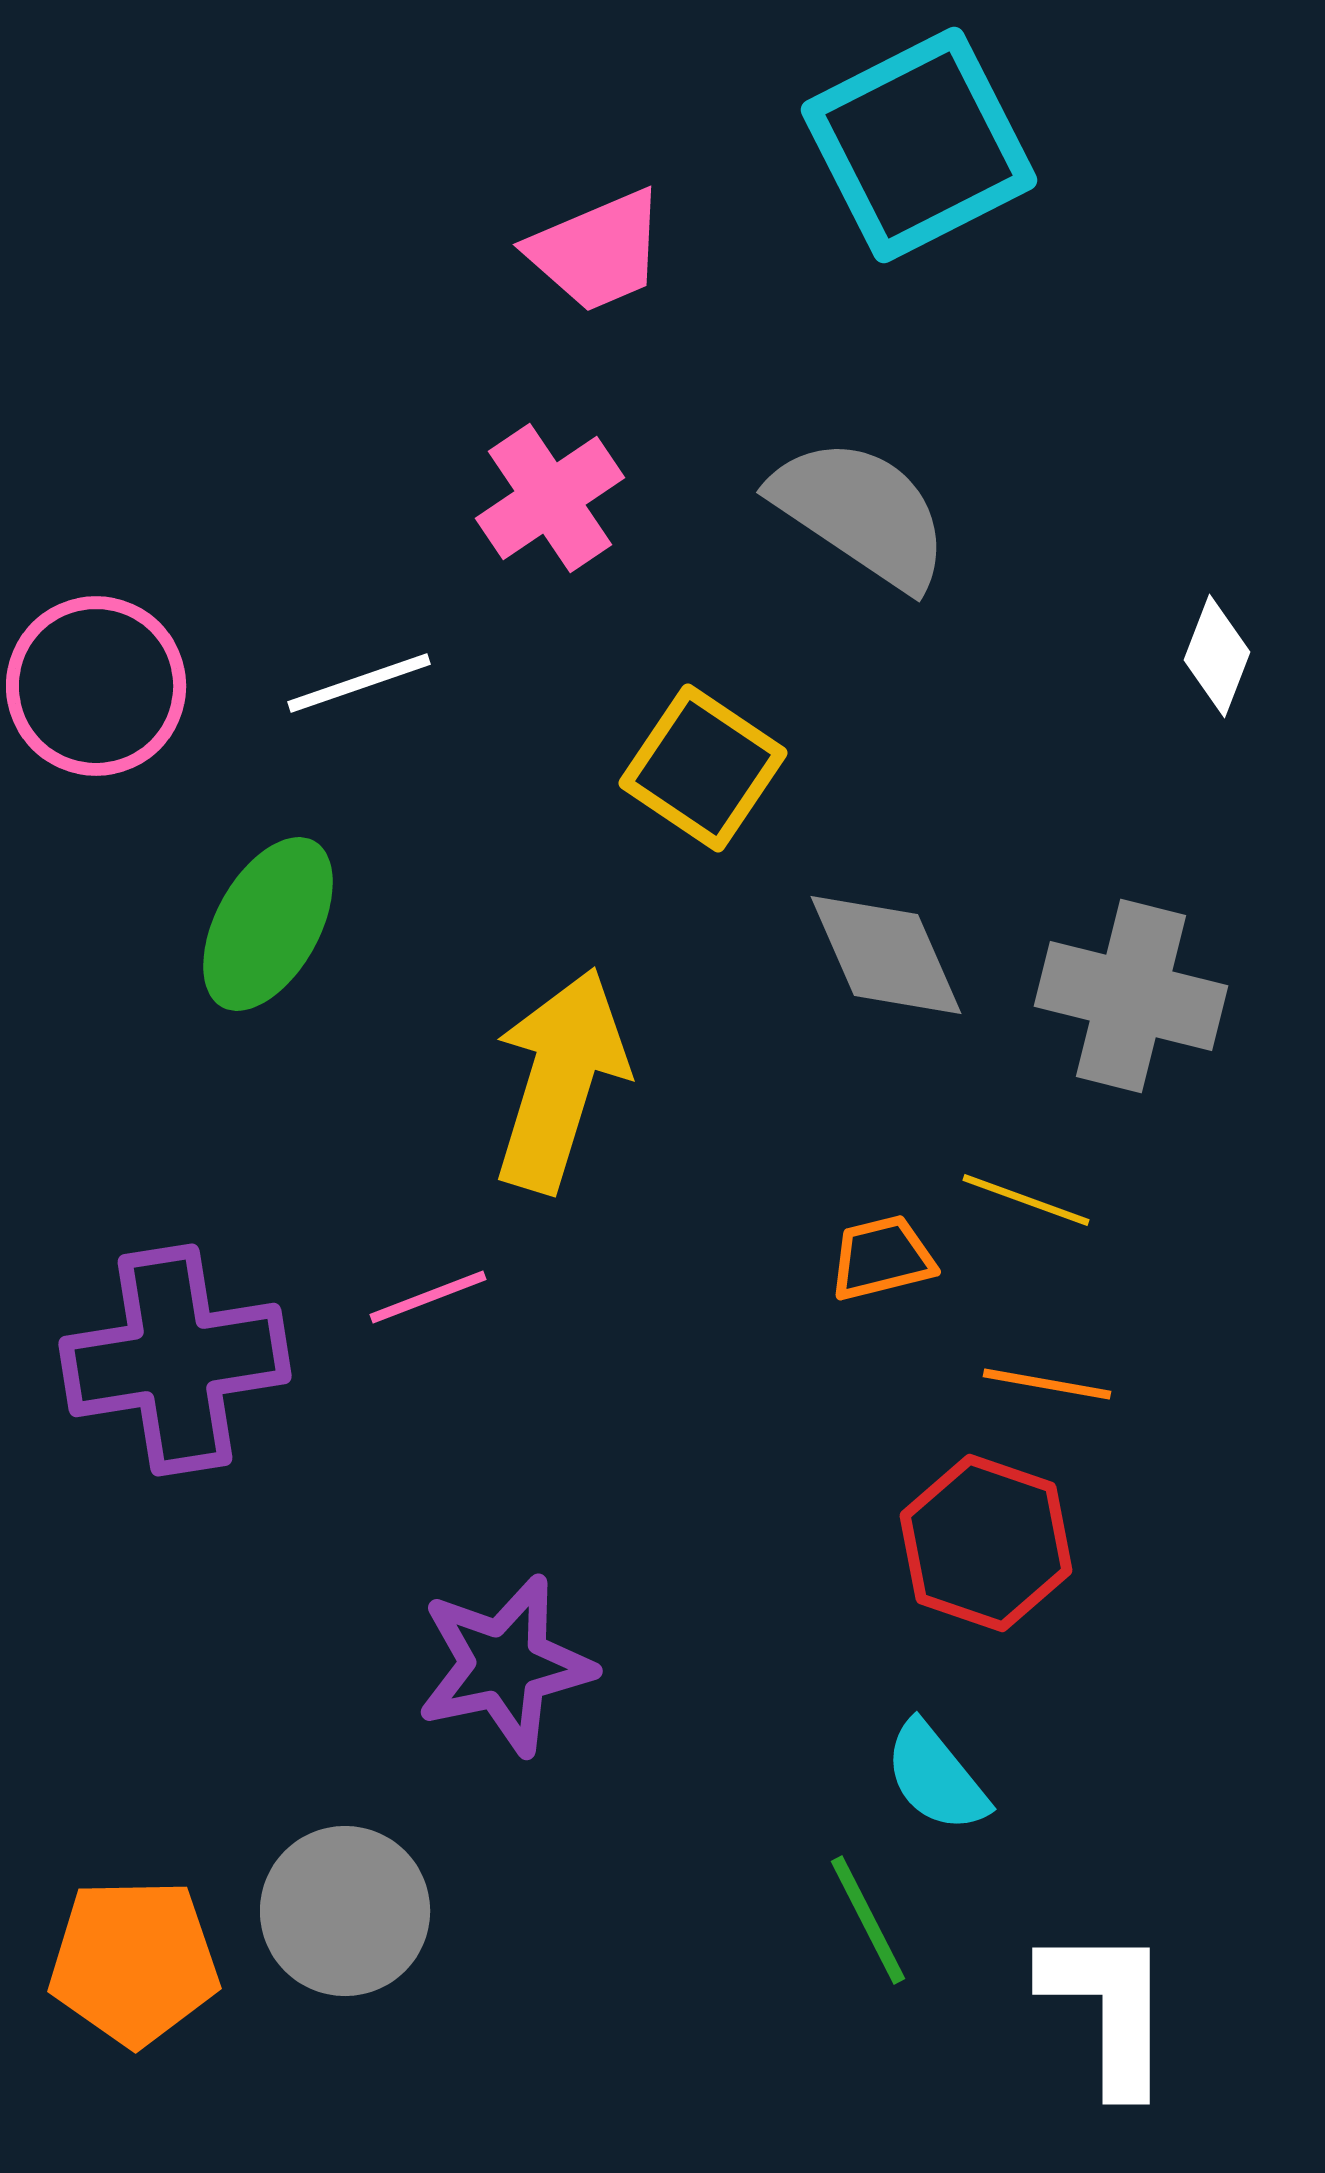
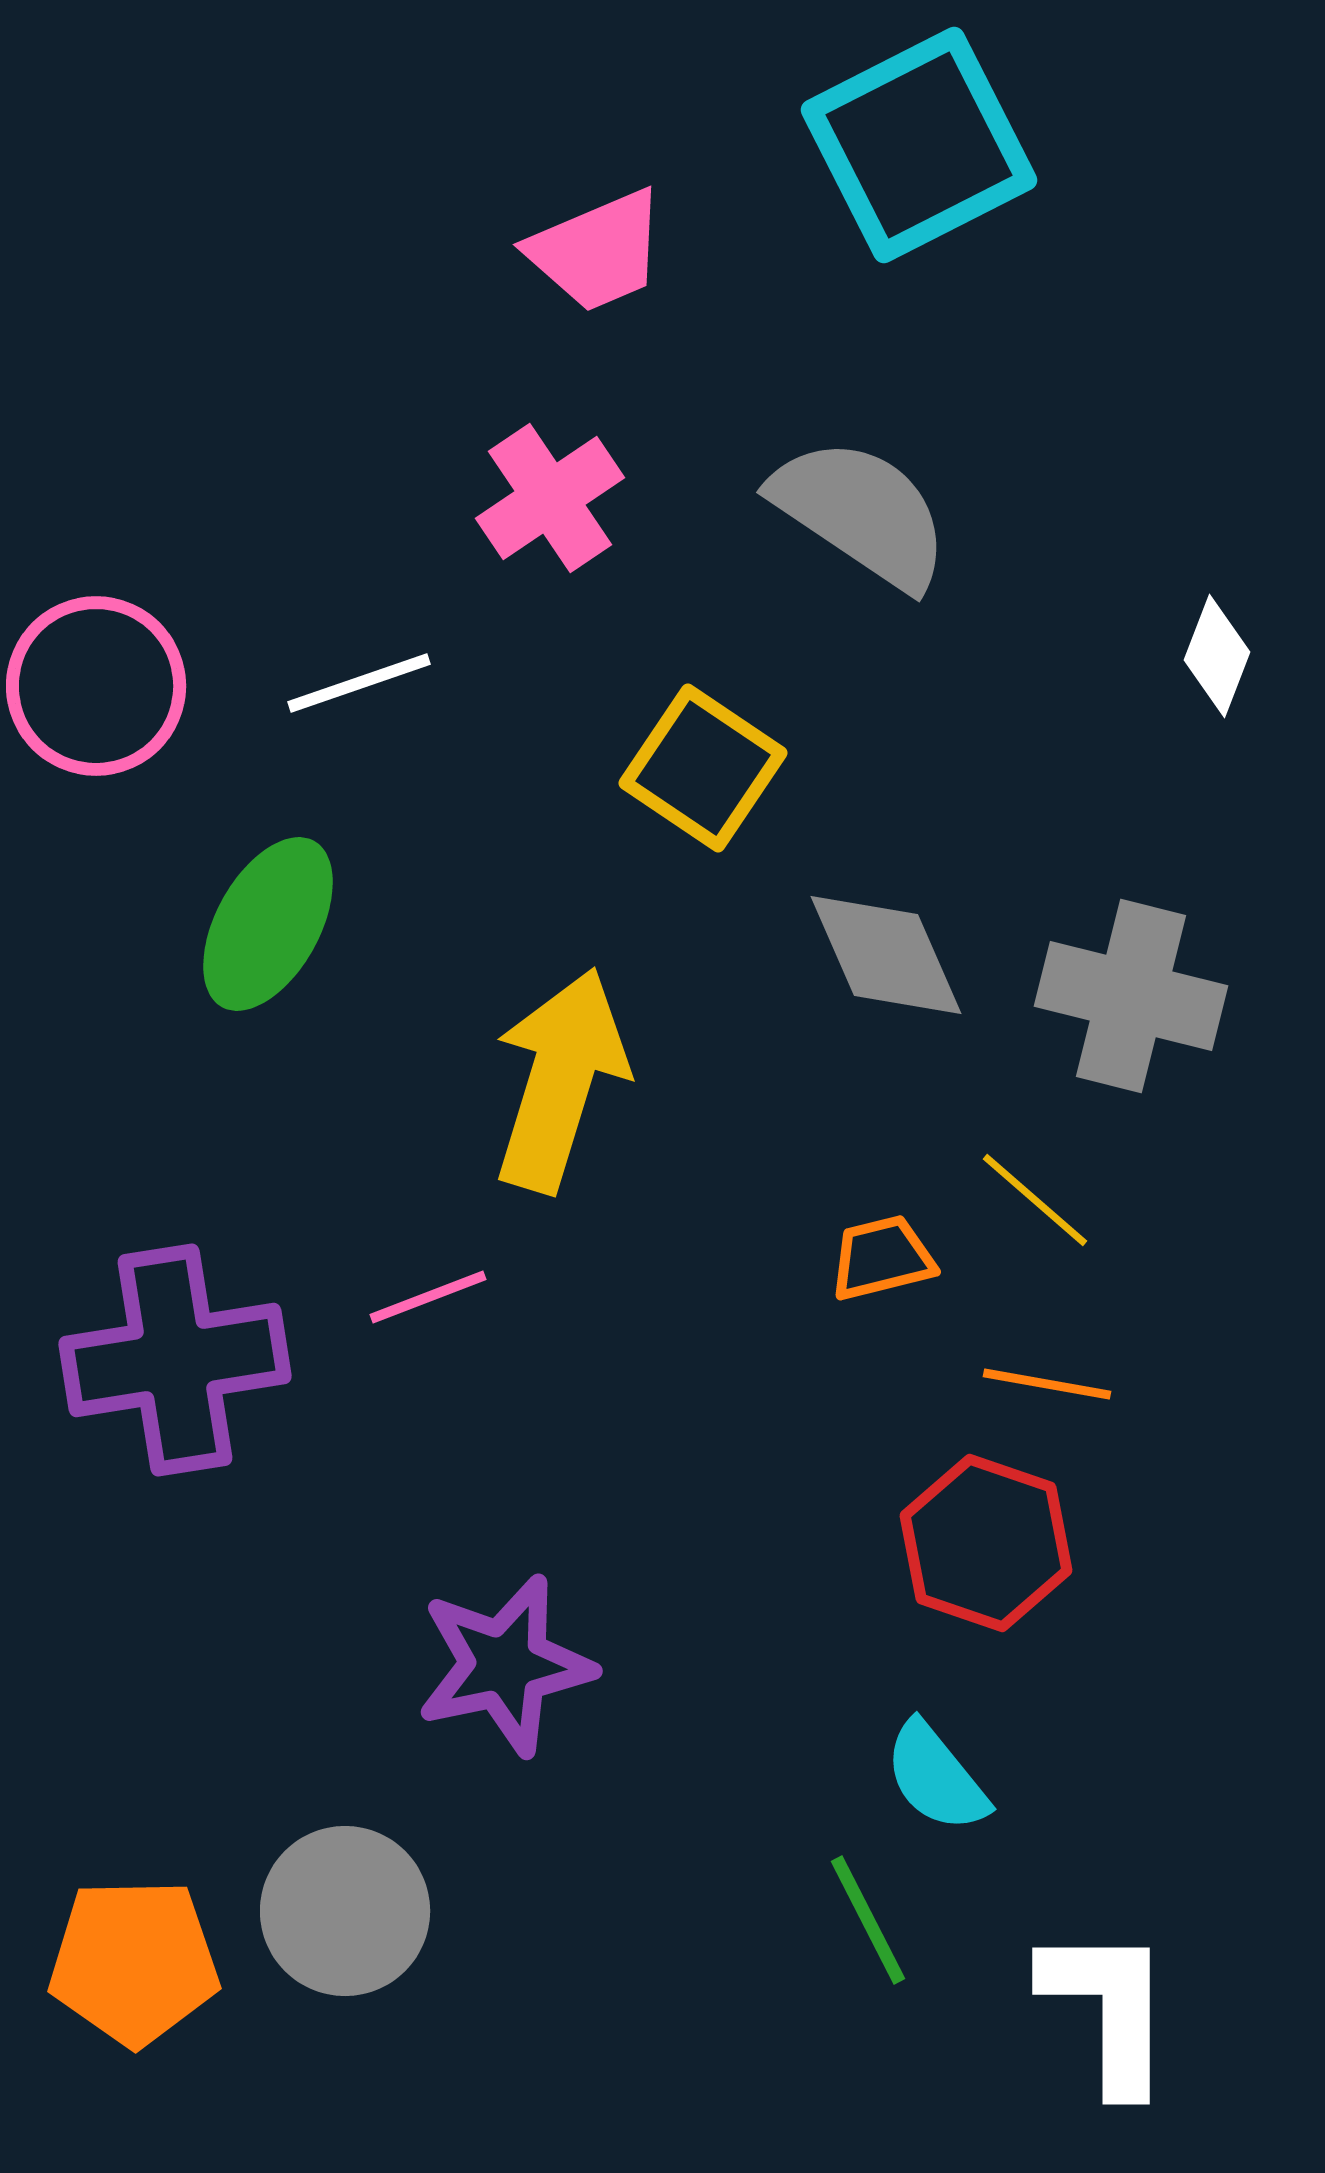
yellow line: moved 9 px right; rotated 21 degrees clockwise
